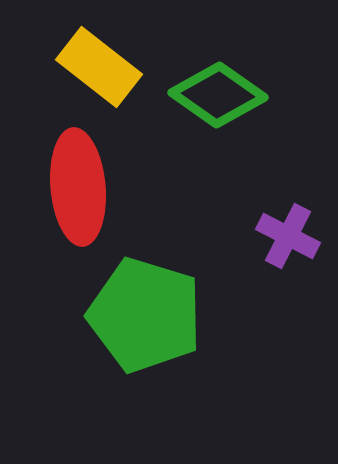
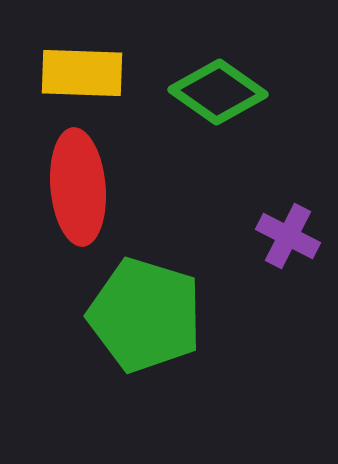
yellow rectangle: moved 17 px left, 6 px down; rotated 36 degrees counterclockwise
green diamond: moved 3 px up
